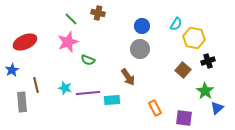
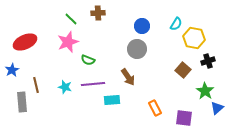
brown cross: rotated 16 degrees counterclockwise
gray circle: moved 3 px left
cyan star: moved 1 px up
purple line: moved 5 px right, 9 px up
